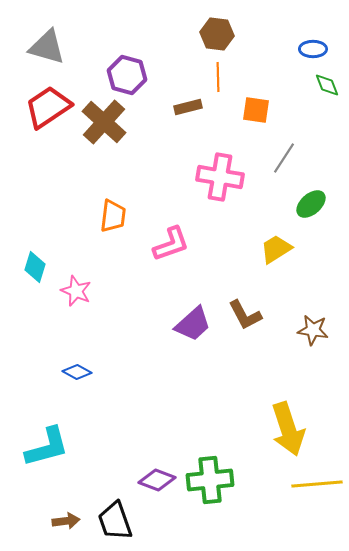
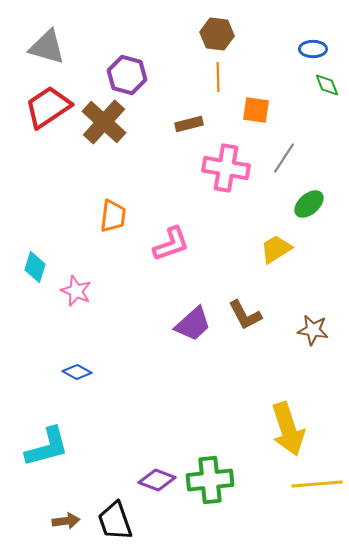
brown rectangle: moved 1 px right, 17 px down
pink cross: moved 6 px right, 9 px up
green ellipse: moved 2 px left
